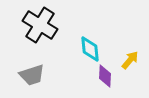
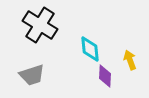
yellow arrow: rotated 60 degrees counterclockwise
